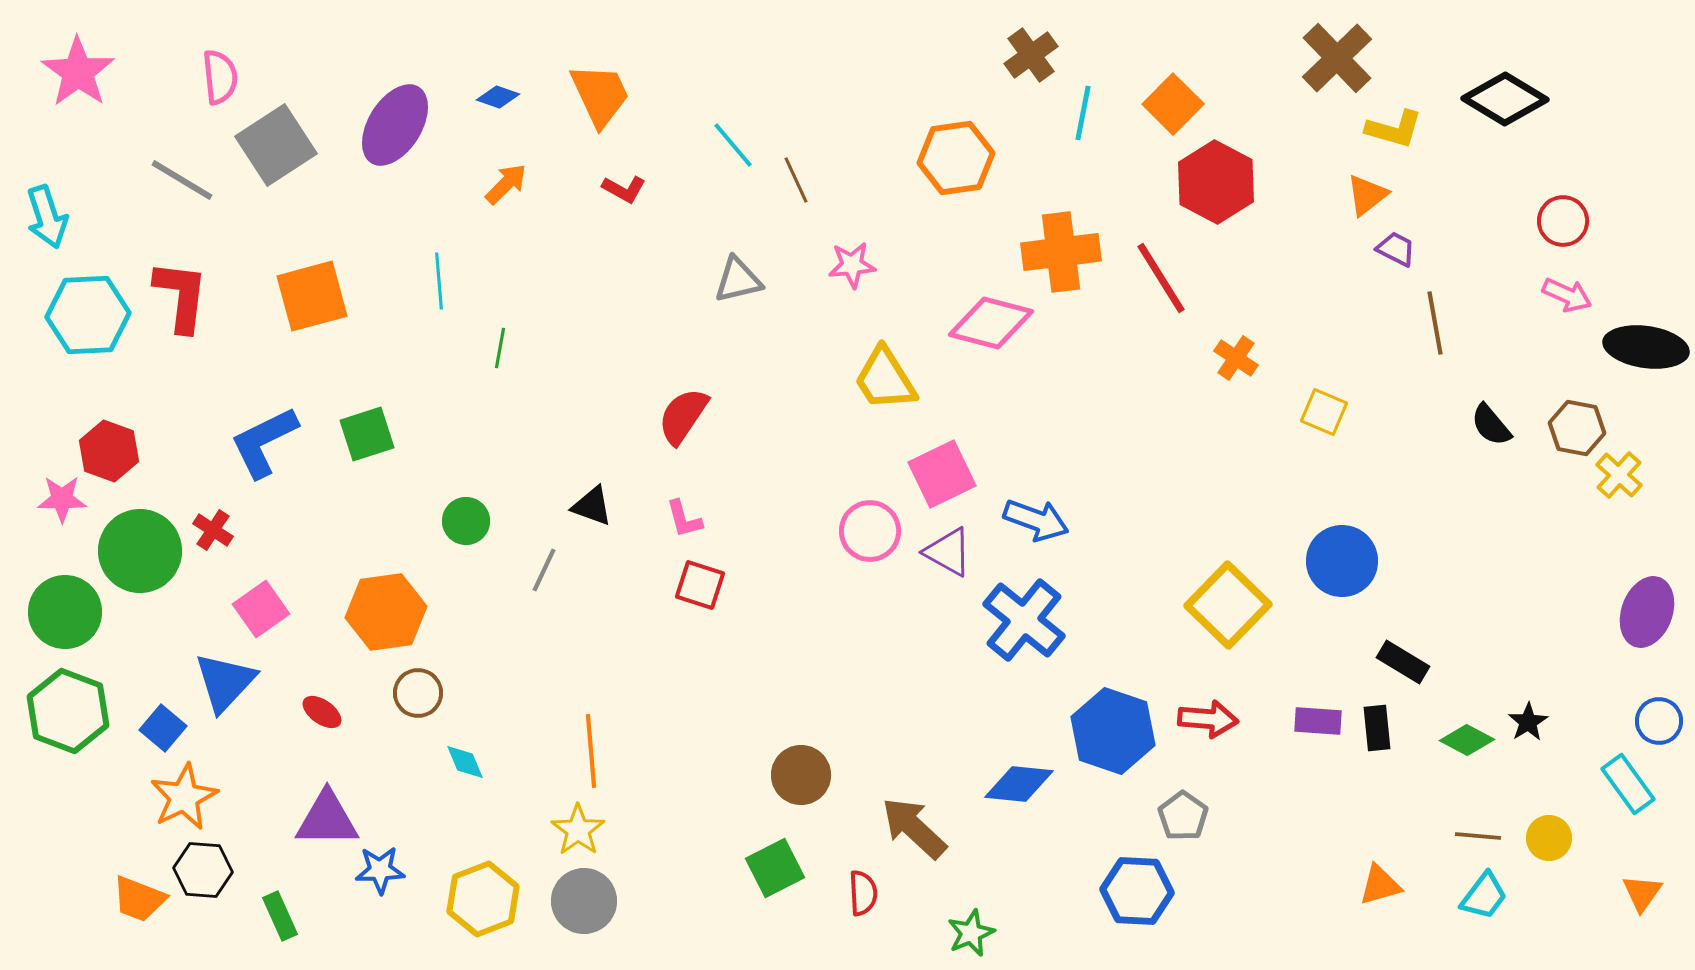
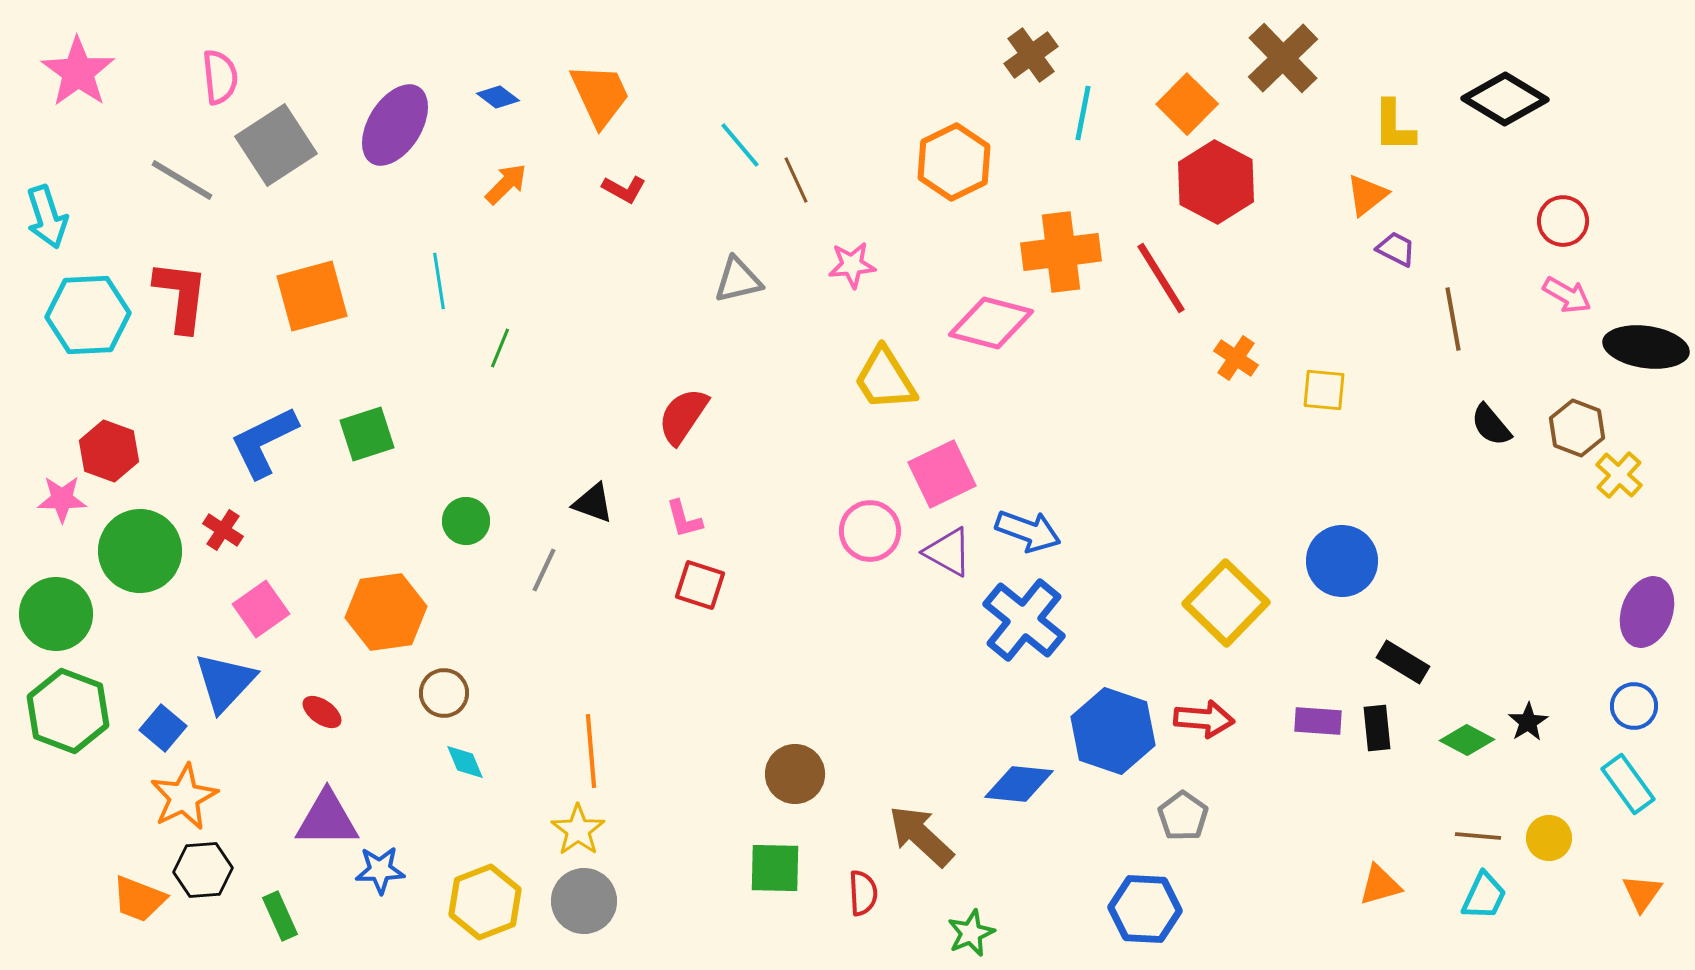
brown cross at (1337, 58): moved 54 px left
blue diamond at (498, 97): rotated 18 degrees clockwise
orange square at (1173, 104): moved 14 px right
yellow L-shape at (1394, 129): moved 3 px up; rotated 74 degrees clockwise
cyan line at (733, 145): moved 7 px right
orange hexagon at (956, 158): moved 2 px left, 4 px down; rotated 18 degrees counterclockwise
cyan line at (439, 281): rotated 4 degrees counterclockwise
pink arrow at (1567, 295): rotated 6 degrees clockwise
brown line at (1435, 323): moved 18 px right, 4 px up
green line at (500, 348): rotated 12 degrees clockwise
yellow square at (1324, 412): moved 22 px up; rotated 18 degrees counterclockwise
brown hexagon at (1577, 428): rotated 10 degrees clockwise
black triangle at (592, 506): moved 1 px right, 3 px up
blue arrow at (1036, 520): moved 8 px left, 11 px down
red cross at (213, 530): moved 10 px right
yellow square at (1228, 605): moved 2 px left, 2 px up
green circle at (65, 612): moved 9 px left, 2 px down
brown circle at (418, 693): moved 26 px right
red arrow at (1208, 719): moved 4 px left
blue circle at (1659, 721): moved 25 px left, 15 px up
brown circle at (801, 775): moved 6 px left, 1 px up
brown arrow at (914, 828): moved 7 px right, 8 px down
green square at (775, 868): rotated 28 degrees clockwise
black hexagon at (203, 870): rotated 8 degrees counterclockwise
blue hexagon at (1137, 891): moved 8 px right, 18 px down
cyan trapezoid at (1484, 896): rotated 12 degrees counterclockwise
yellow hexagon at (483, 899): moved 2 px right, 3 px down
